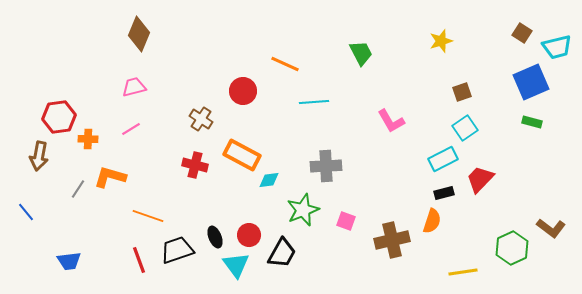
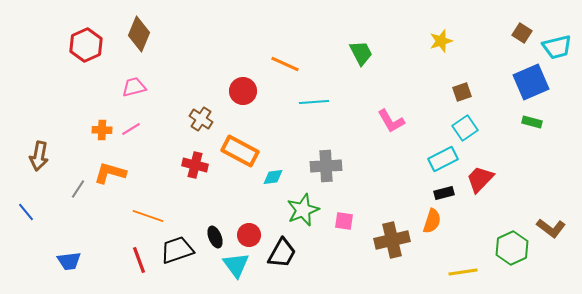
red hexagon at (59, 117): moved 27 px right, 72 px up; rotated 16 degrees counterclockwise
orange cross at (88, 139): moved 14 px right, 9 px up
orange rectangle at (242, 155): moved 2 px left, 4 px up
orange L-shape at (110, 177): moved 4 px up
cyan diamond at (269, 180): moved 4 px right, 3 px up
pink square at (346, 221): moved 2 px left; rotated 12 degrees counterclockwise
